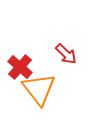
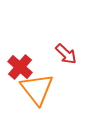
orange triangle: moved 2 px left
